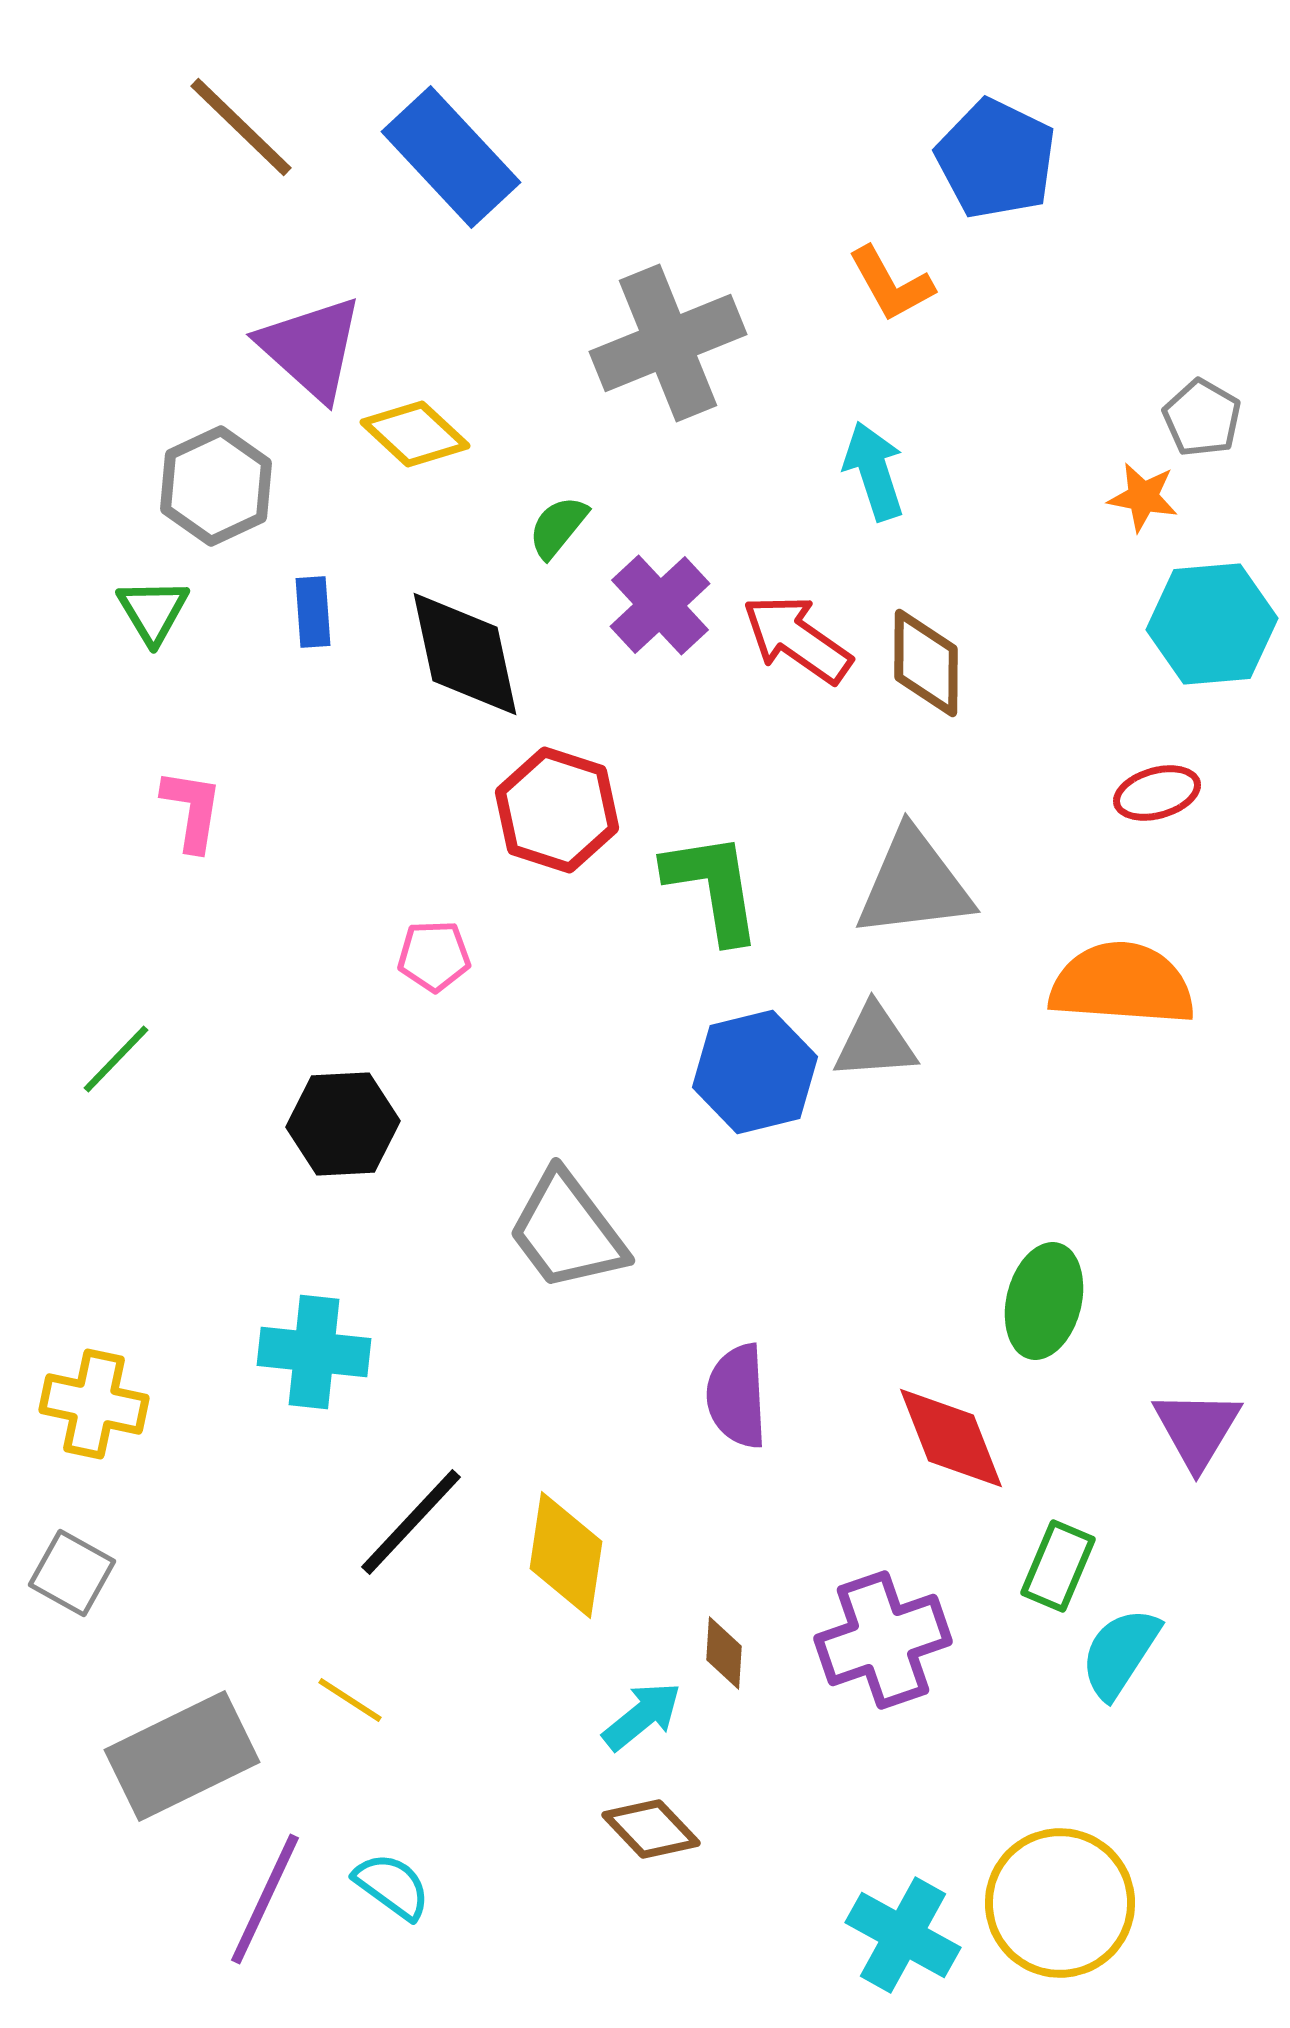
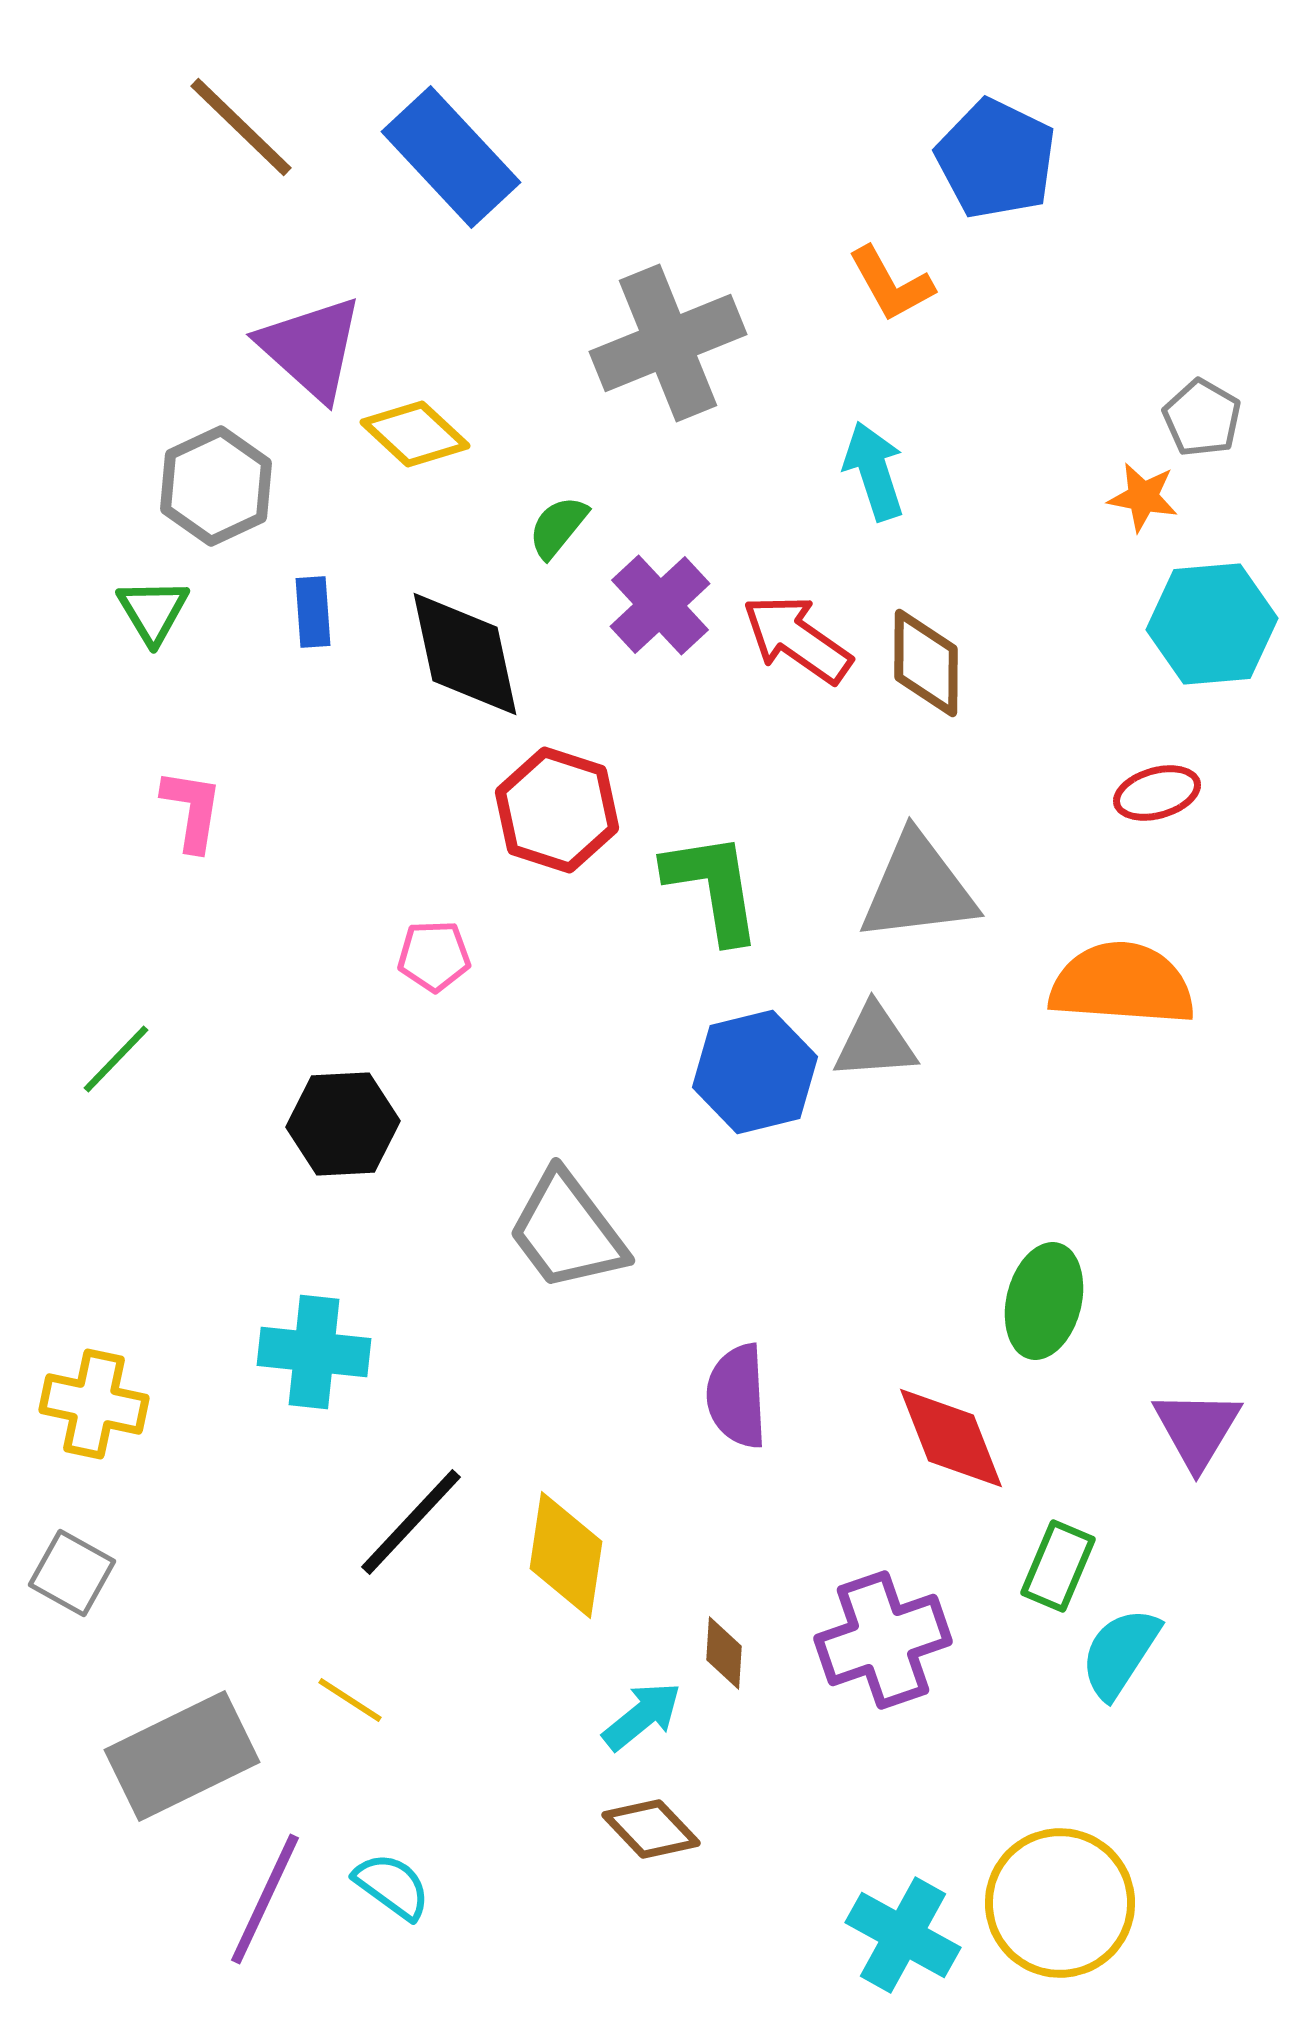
gray triangle at (914, 884): moved 4 px right, 4 px down
